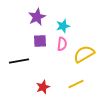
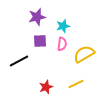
purple star: rotated 12 degrees clockwise
black line: rotated 18 degrees counterclockwise
red star: moved 3 px right
